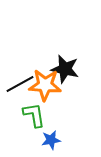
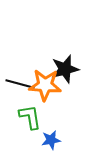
black star: rotated 28 degrees counterclockwise
black line: rotated 44 degrees clockwise
green L-shape: moved 4 px left, 2 px down
